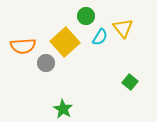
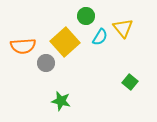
green star: moved 2 px left, 8 px up; rotated 18 degrees counterclockwise
